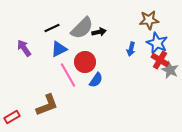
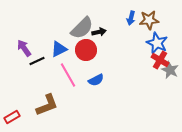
black line: moved 15 px left, 33 px down
blue arrow: moved 31 px up
red circle: moved 1 px right, 12 px up
blue semicircle: rotated 28 degrees clockwise
